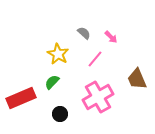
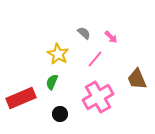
green semicircle: rotated 21 degrees counterclockwise
